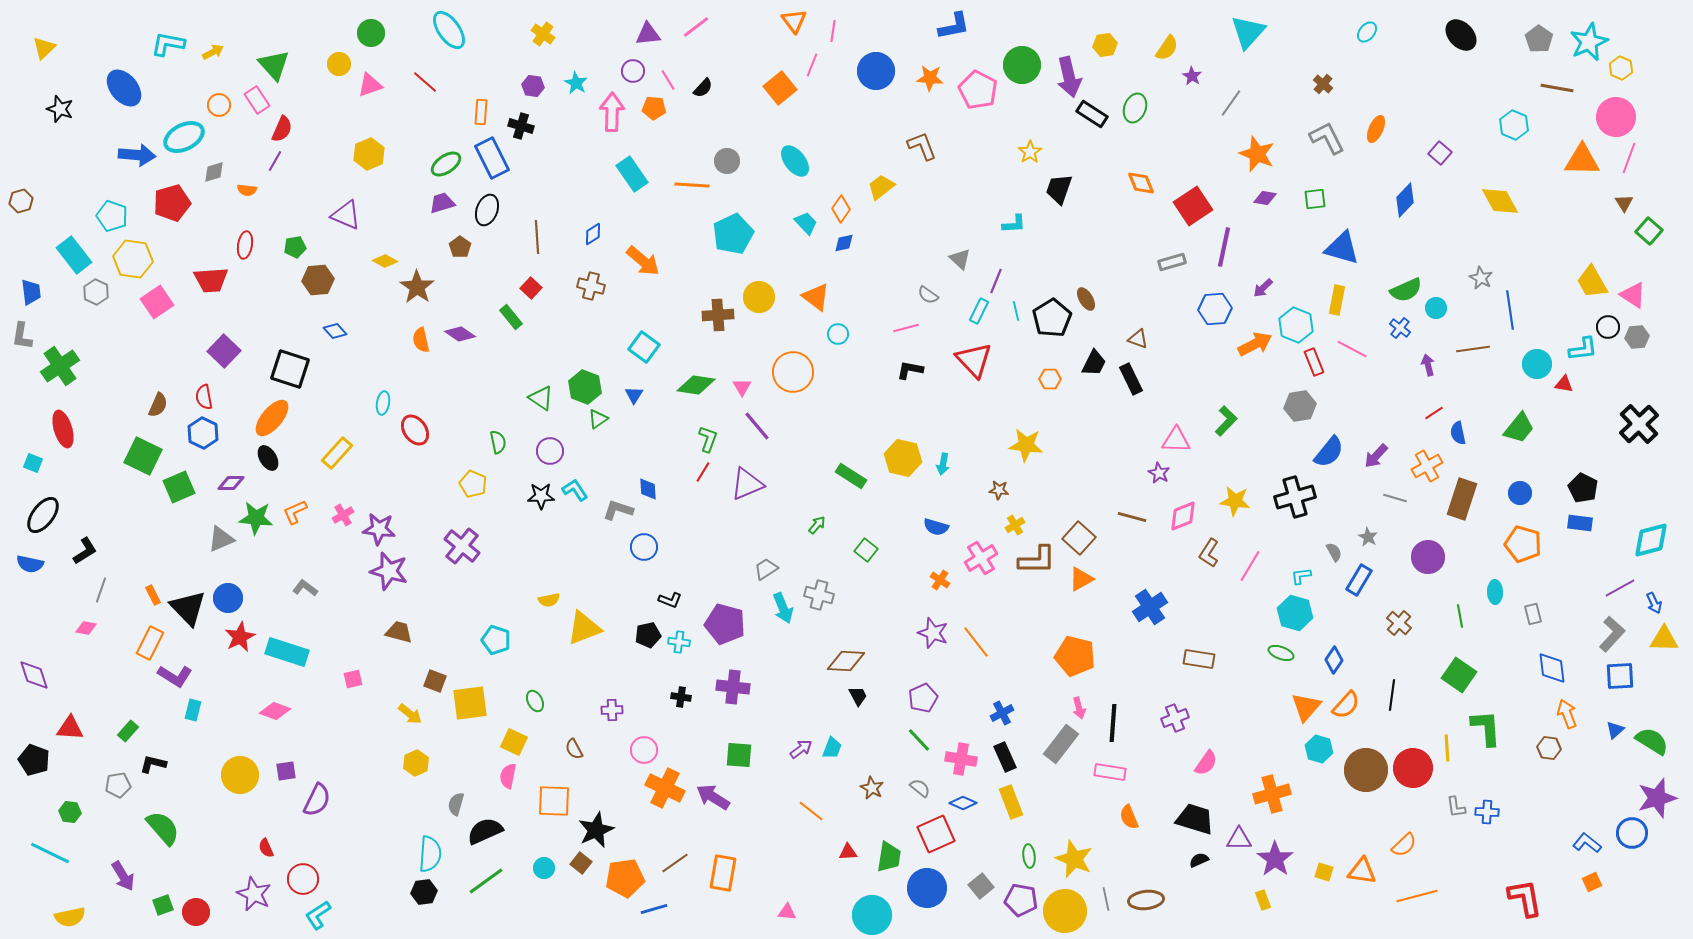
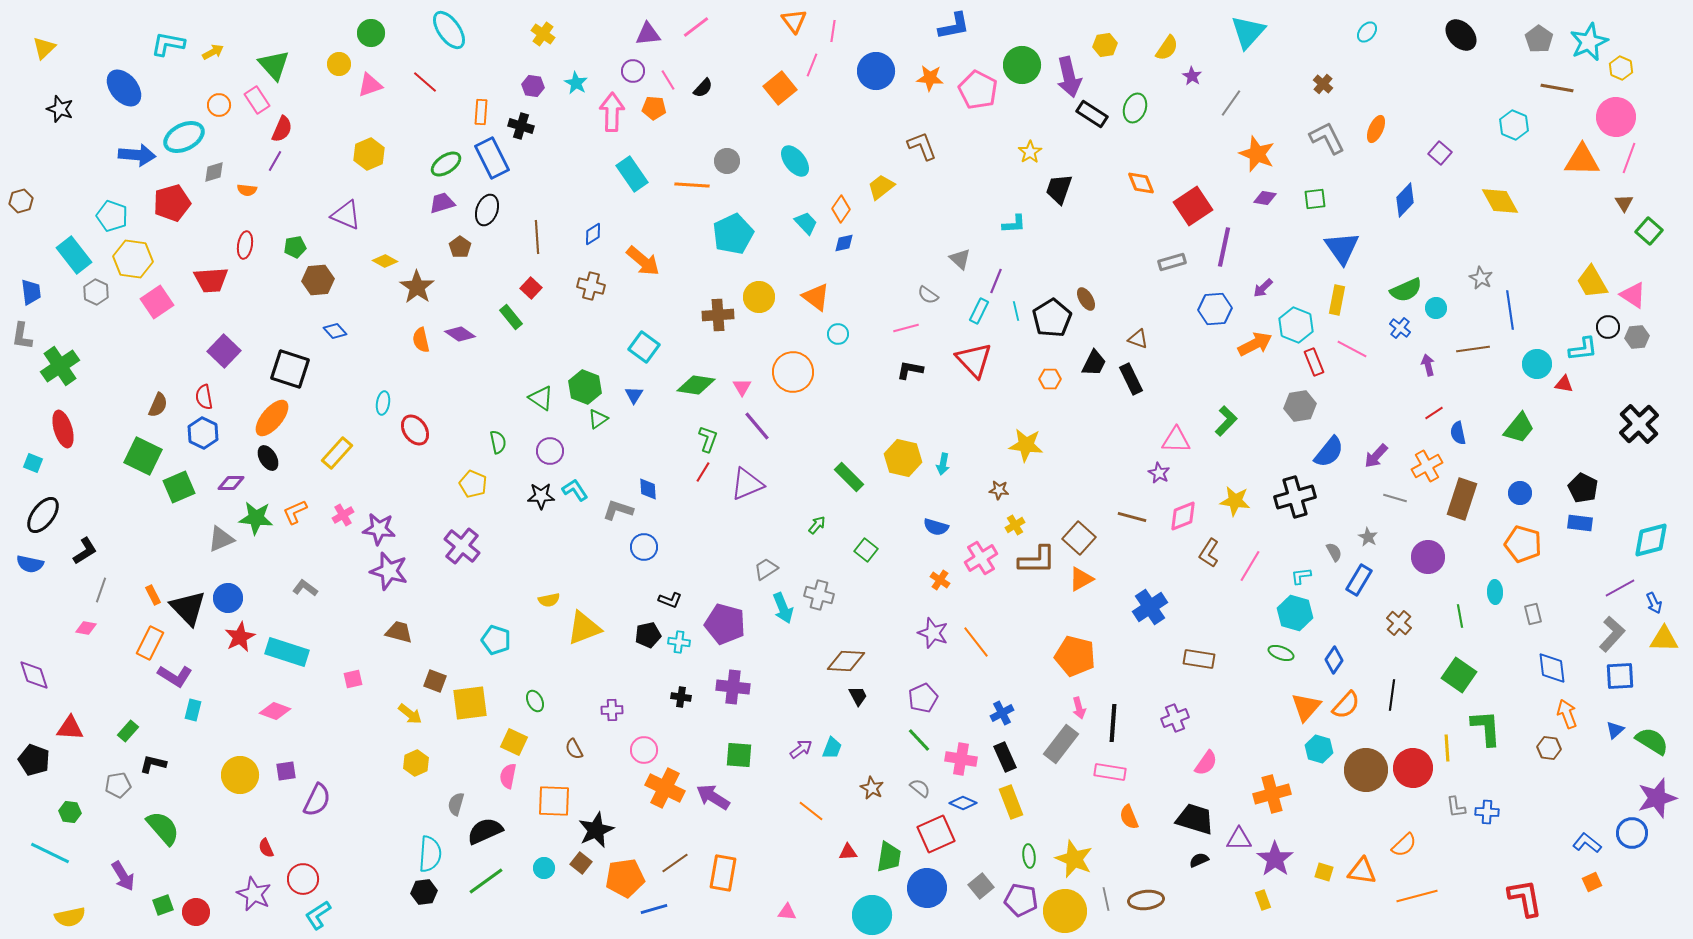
blue triangle at (1342, 248): rotated 39 degrees clockwise
green rectangle at (851, 476): moved 2 px left, 1 px down; rotated 12 degrees clockwise
